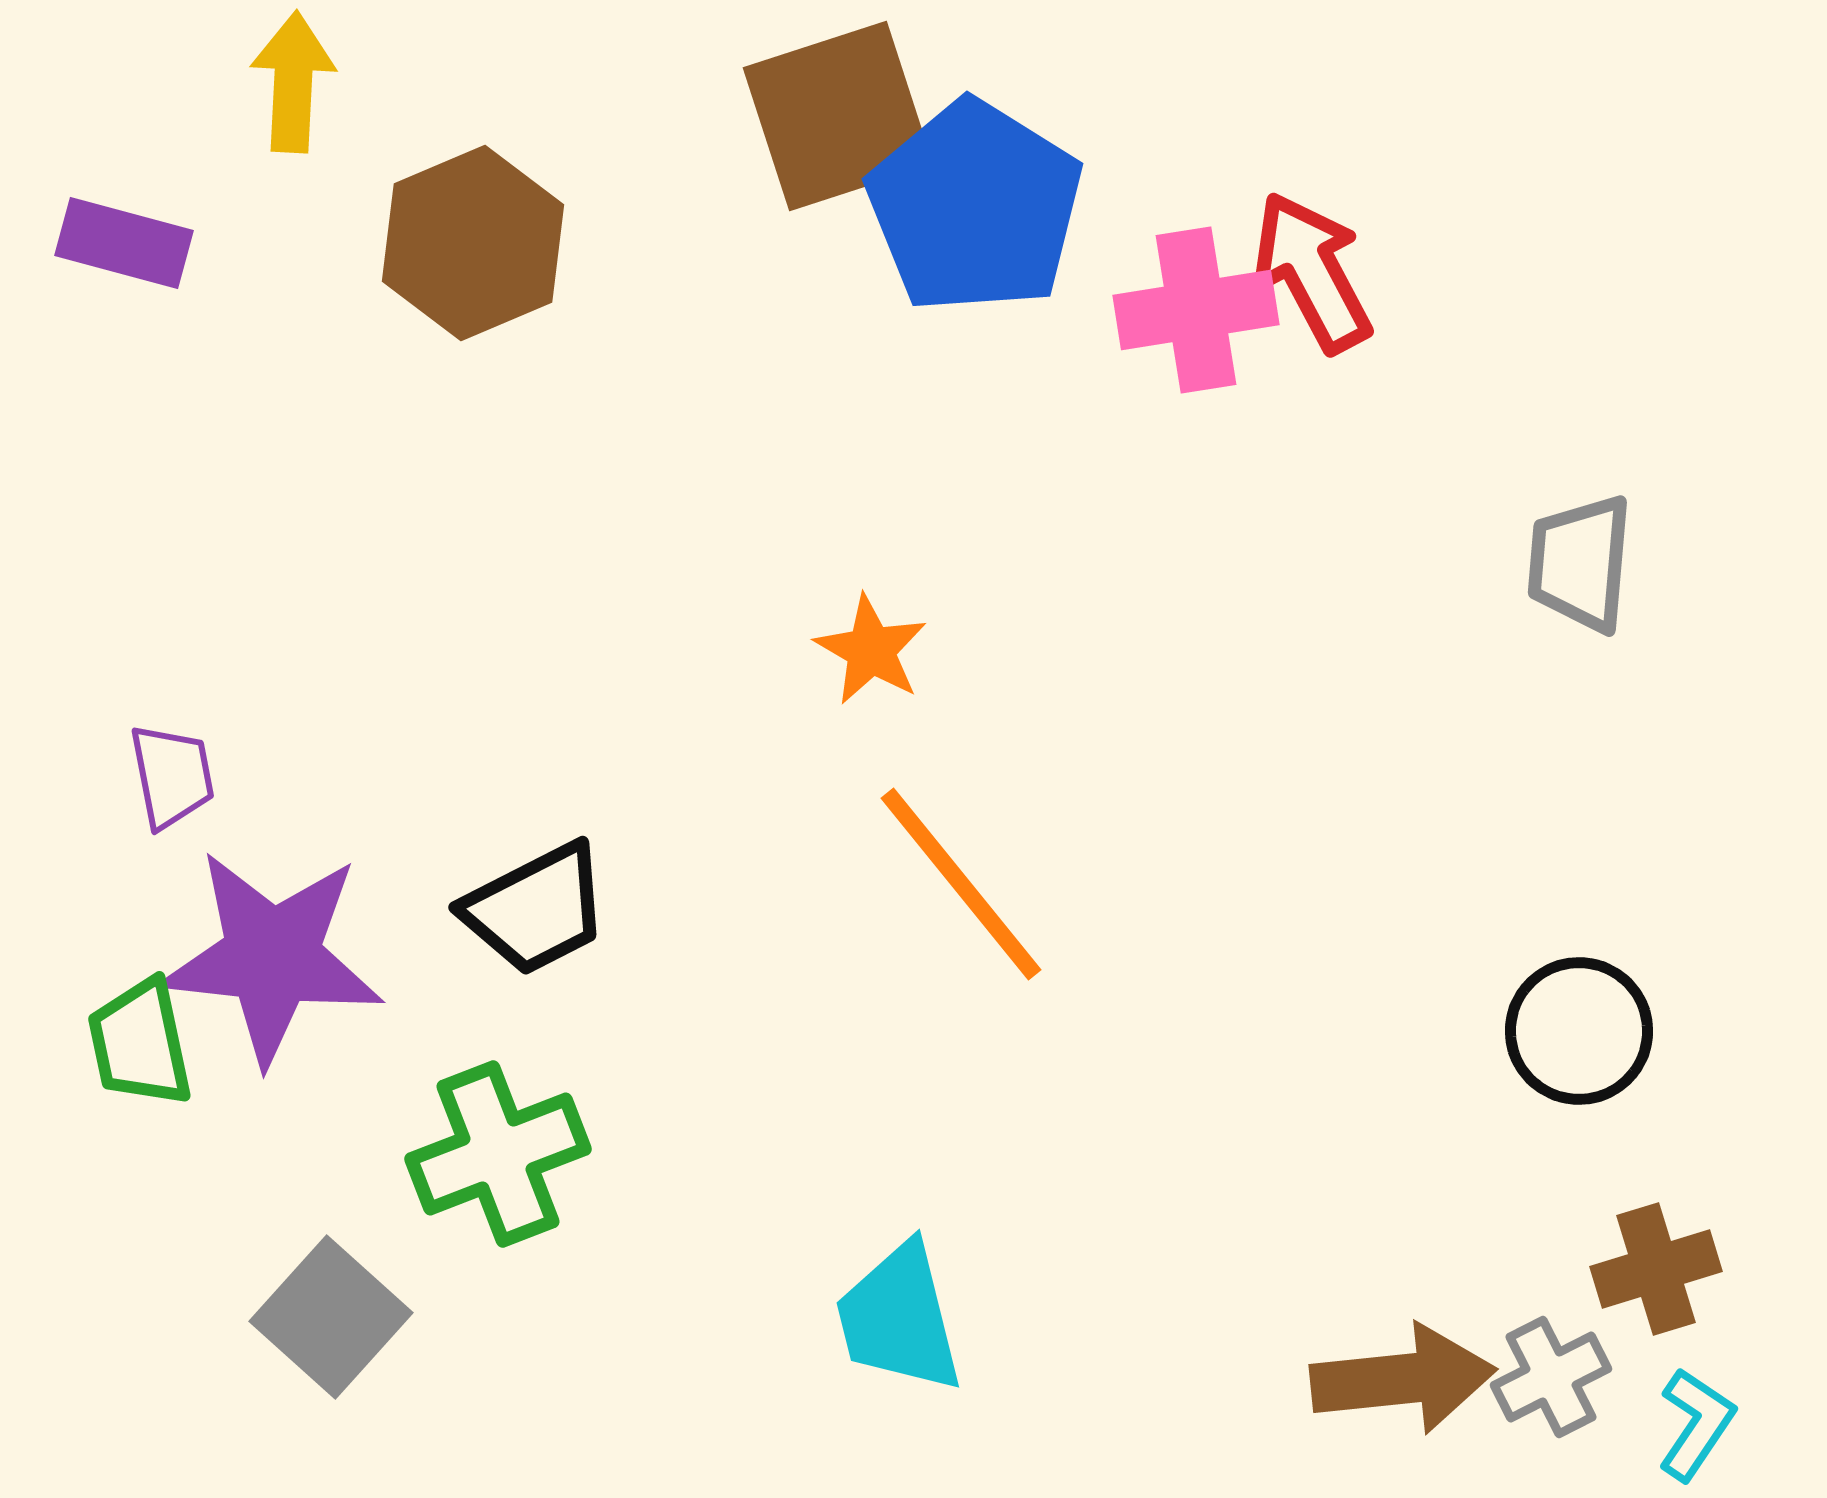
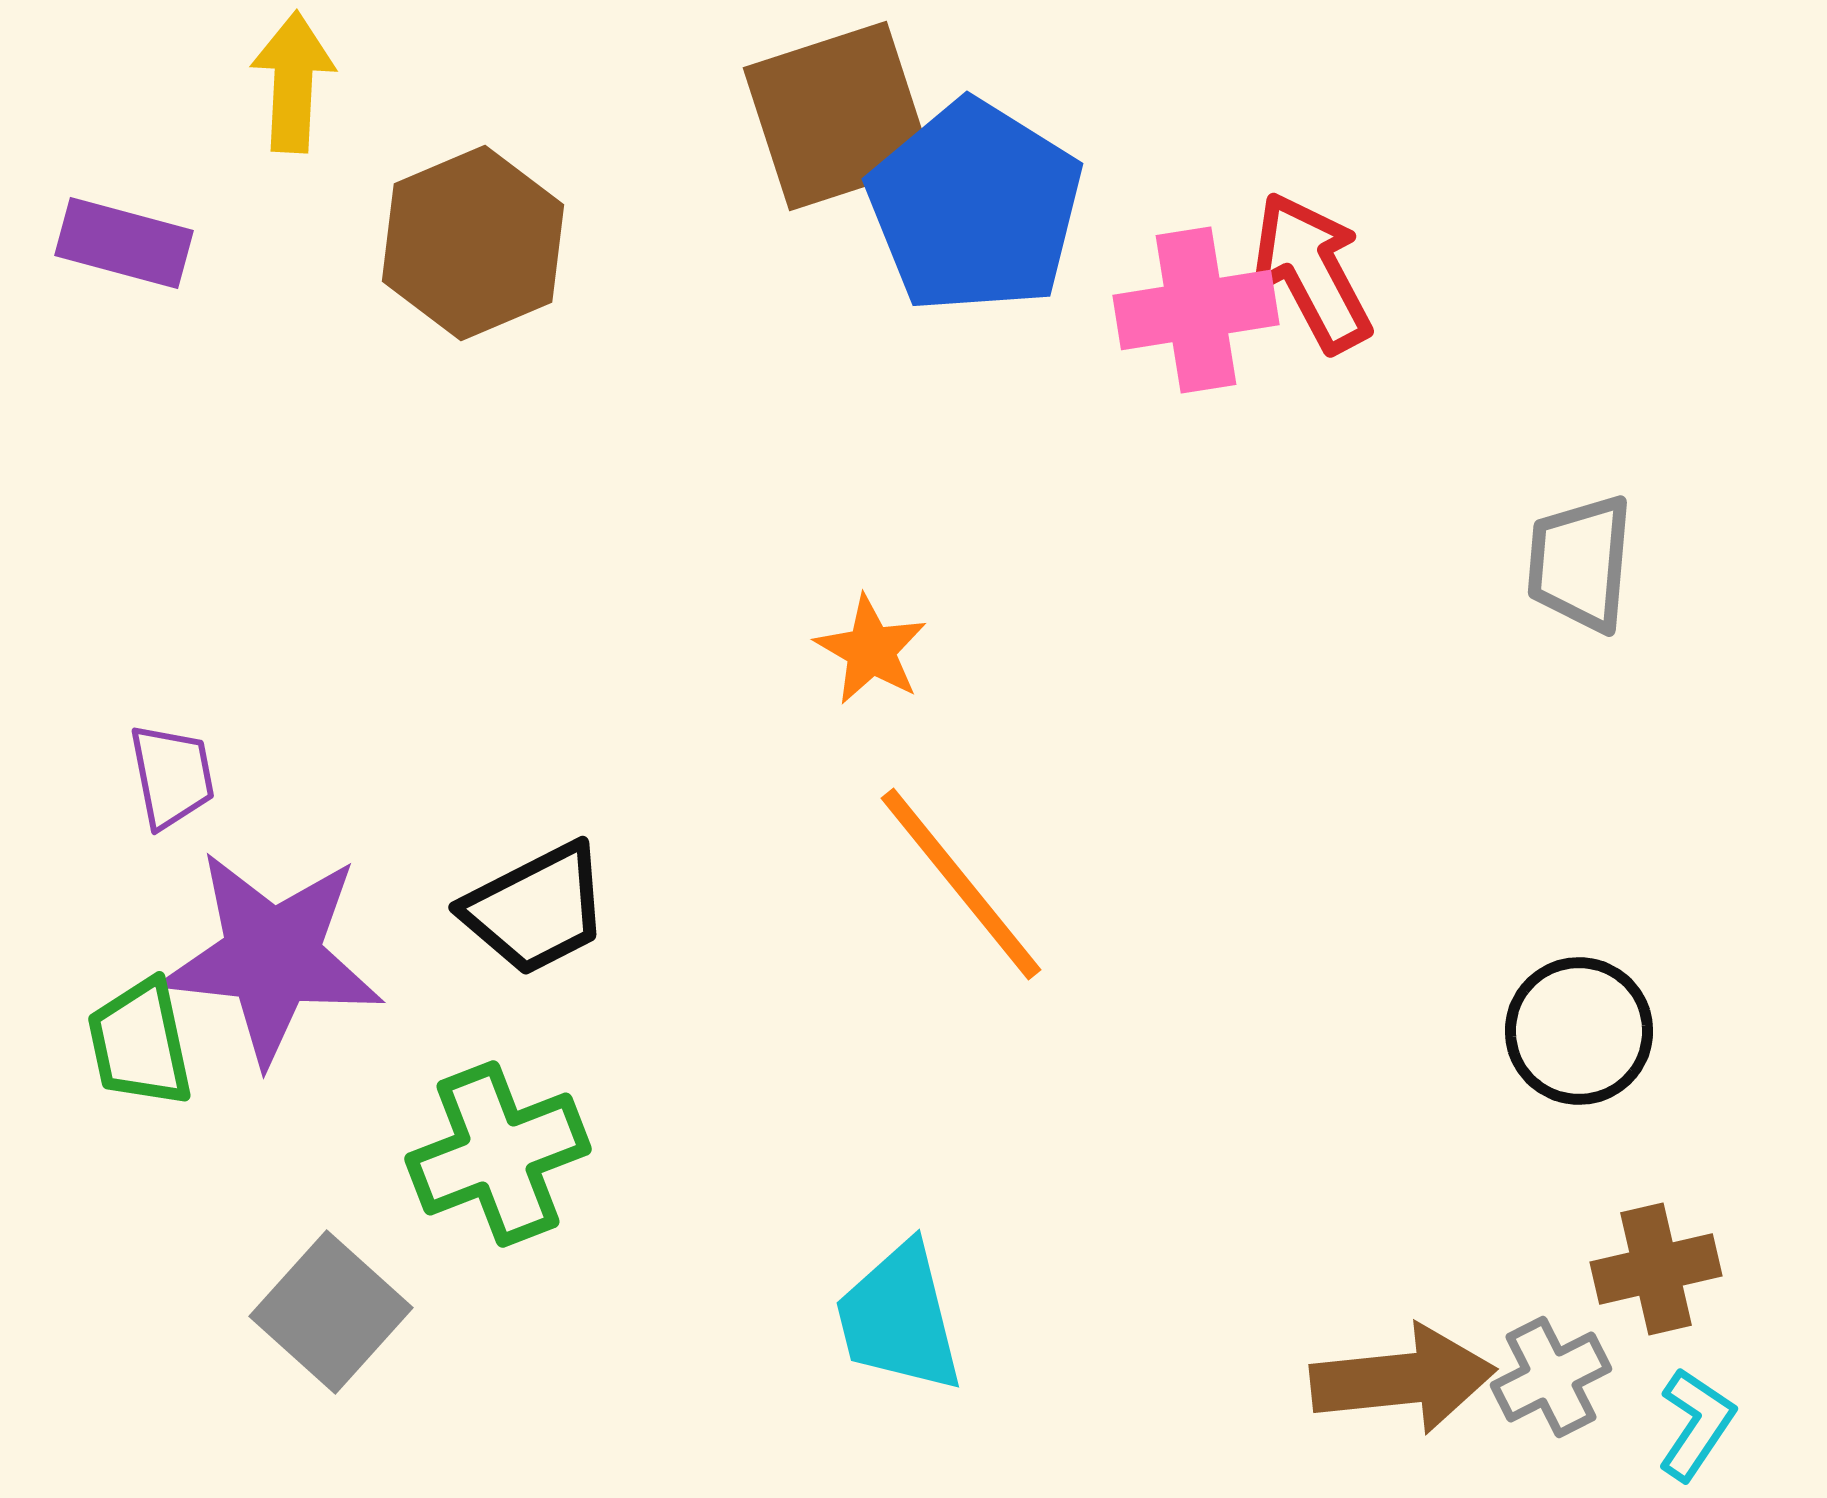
brown cross: rotated 4 degrees clockwise
gray square: moved 5 px up
